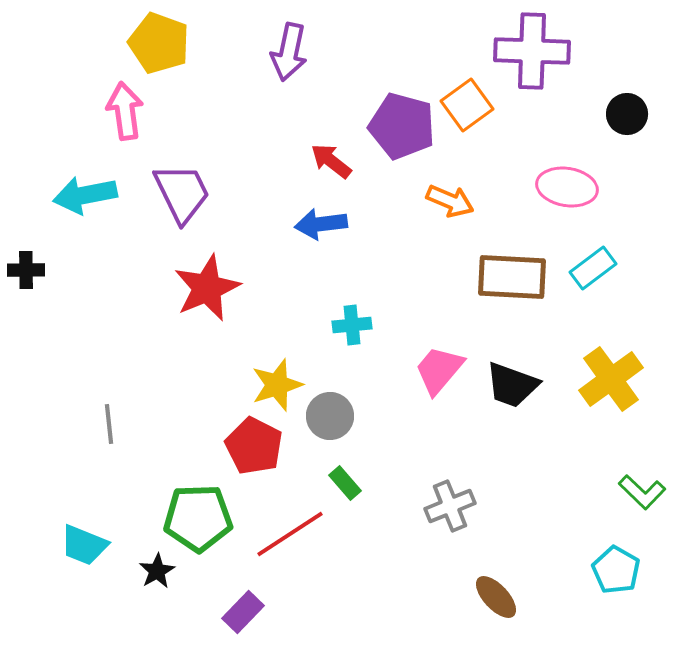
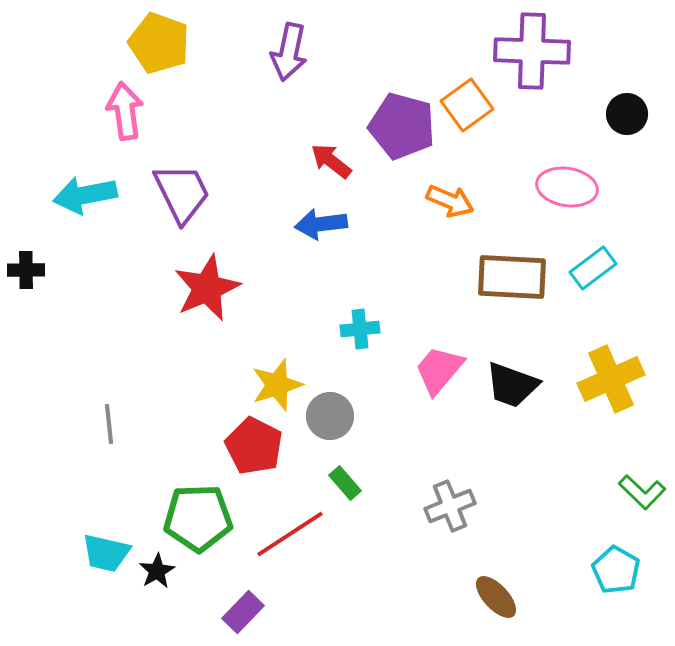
cyan cross: moved 8 px right, 4 px down
yellow cross: rotated 12 degrees clockwise
cyan trapezoid: moved 22 px right, 8 px down; rotated 9 degrees counterclockwise
